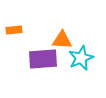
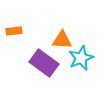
orange rectangle: moved 1 px down
purple rectangle: moved 1 px right, 4 px down; rotated 40 degrees clockwise
